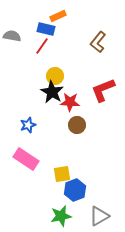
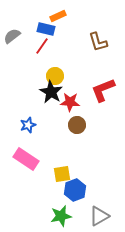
gray semicircle: rotated 48 degrees counterclockwise
brown L-shape: rotated 55 degrees counterclockwise
black star: moved 1 px left
